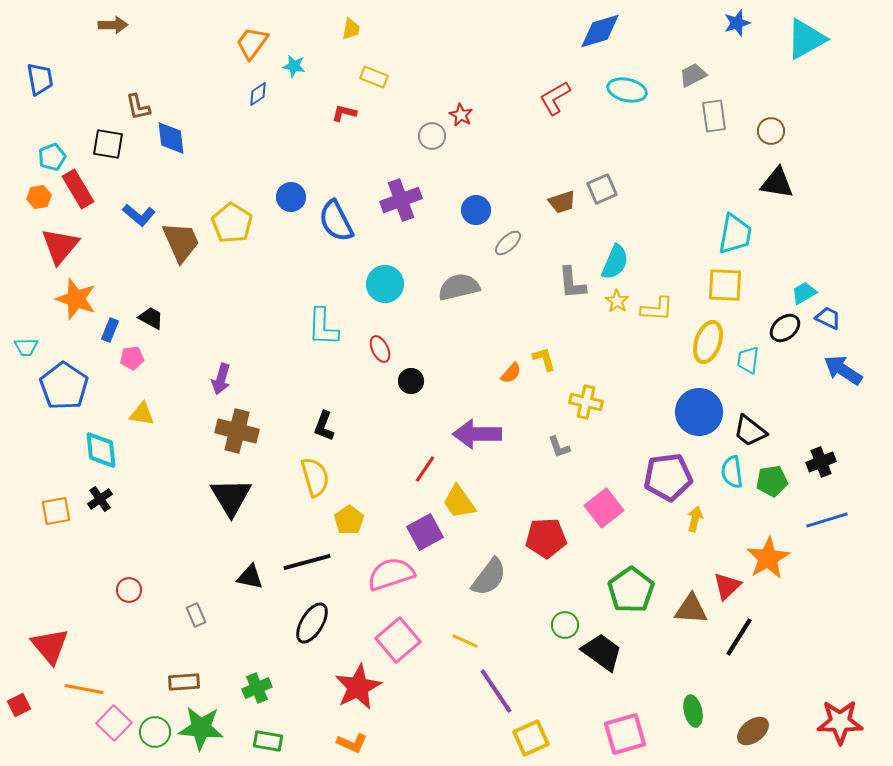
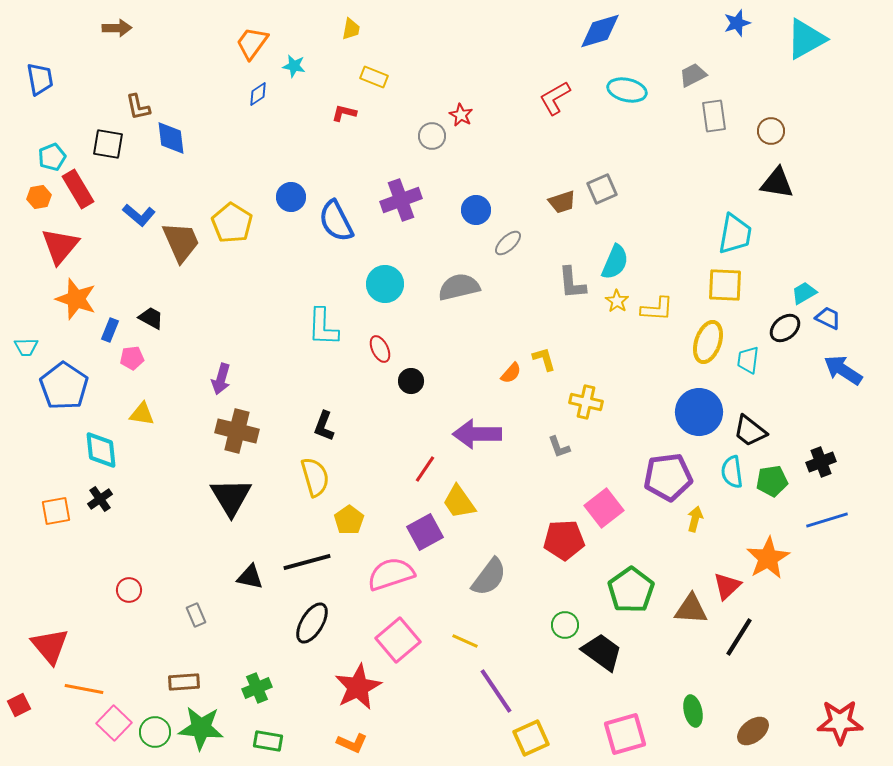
brown arrow at (113, 25): moved 4 px right, 3 px down
red pentagon at (546, 538): moved 18 px right, 2 px down
